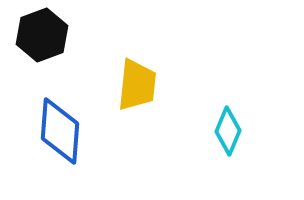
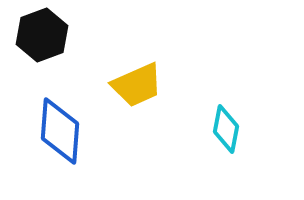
yellow trapezoid: rotated 60 degrees clockwise
cyan diamond: moved 2 px left, 2 px up; rotated 12 degrees counterclockwise
